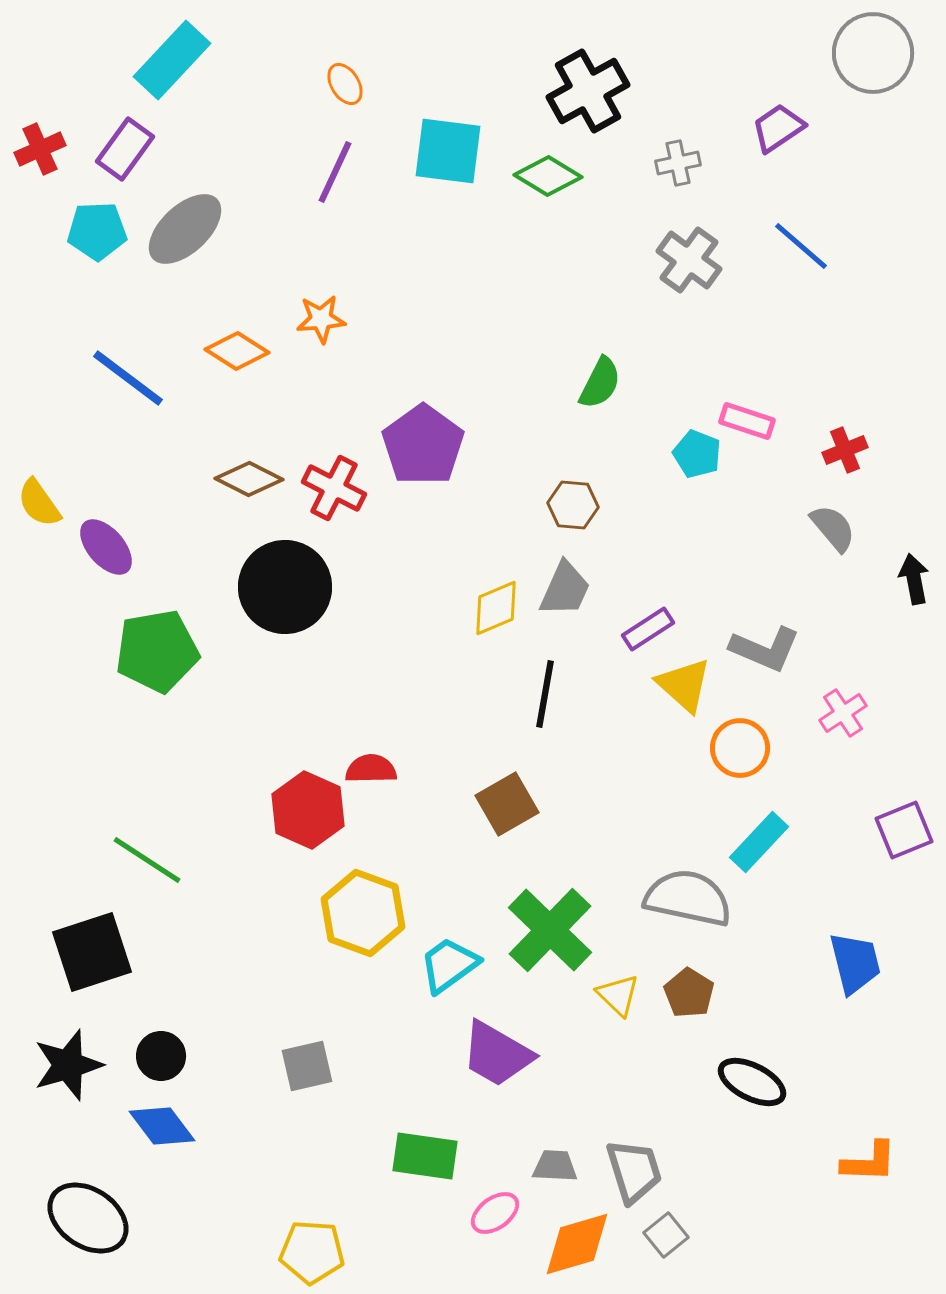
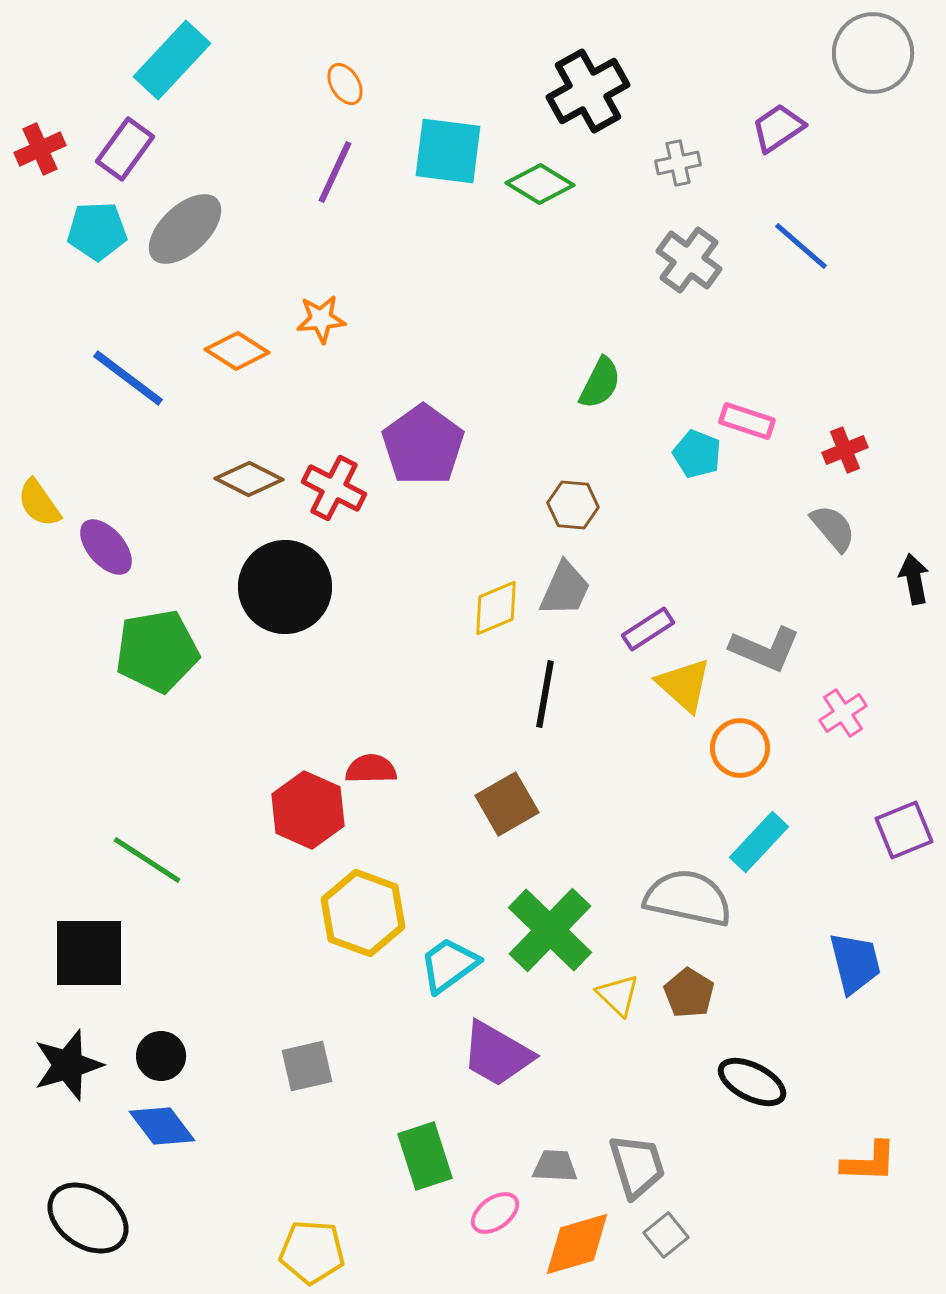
green diamond at (548, 176): moved 8 px left, 8 px down
black square at (92, 952): moved 3 px left, 1 px down; rotated 18 degrees clockwise
green rectangle at (425, 1156): rotated 64 degrees clockwise
gray trapezoid at (634, 1171): moved 3 px right, 5 px up
